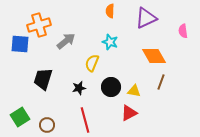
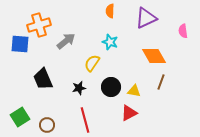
yellow semicircle: rotated 12 degrees clockwise
black trapezoid: rotated 40 degrees counterclockwise
